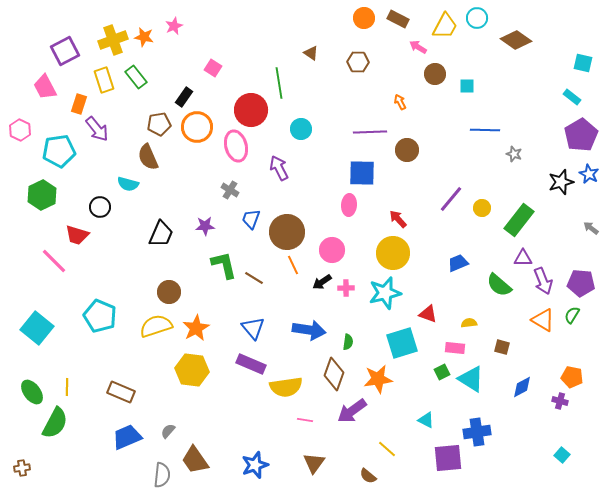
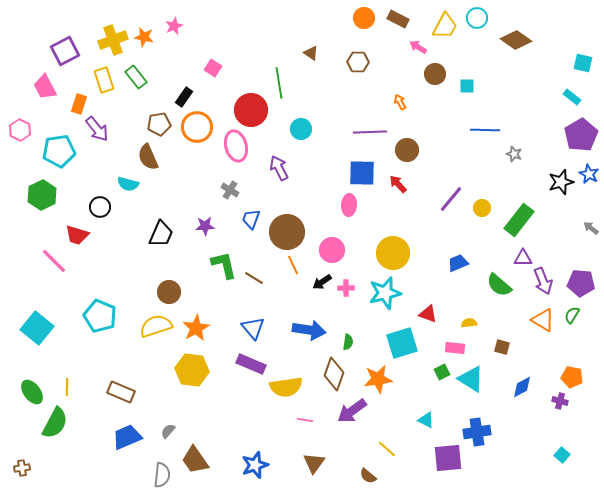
red arrow at (398, 219): moved 35 px up
